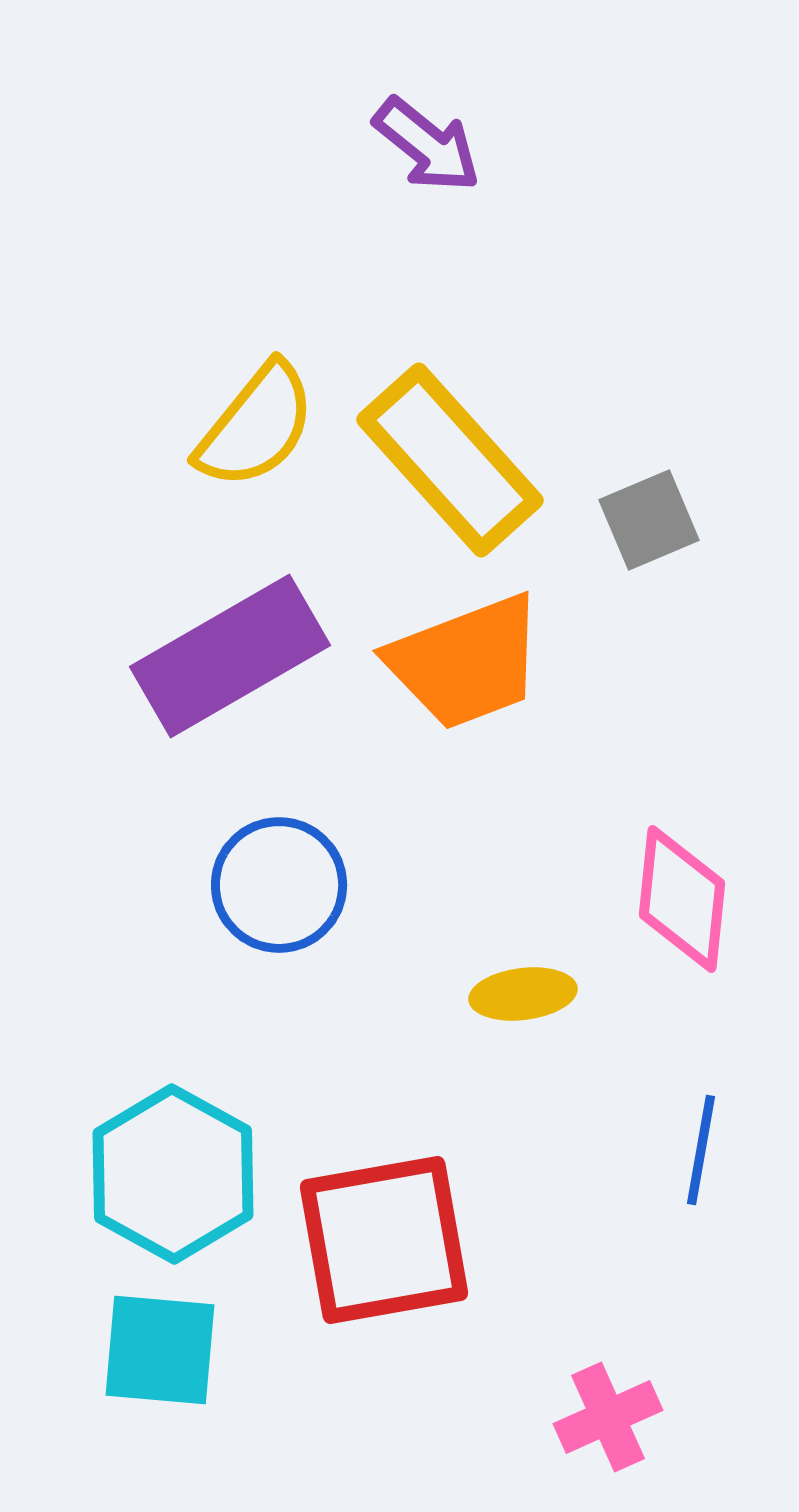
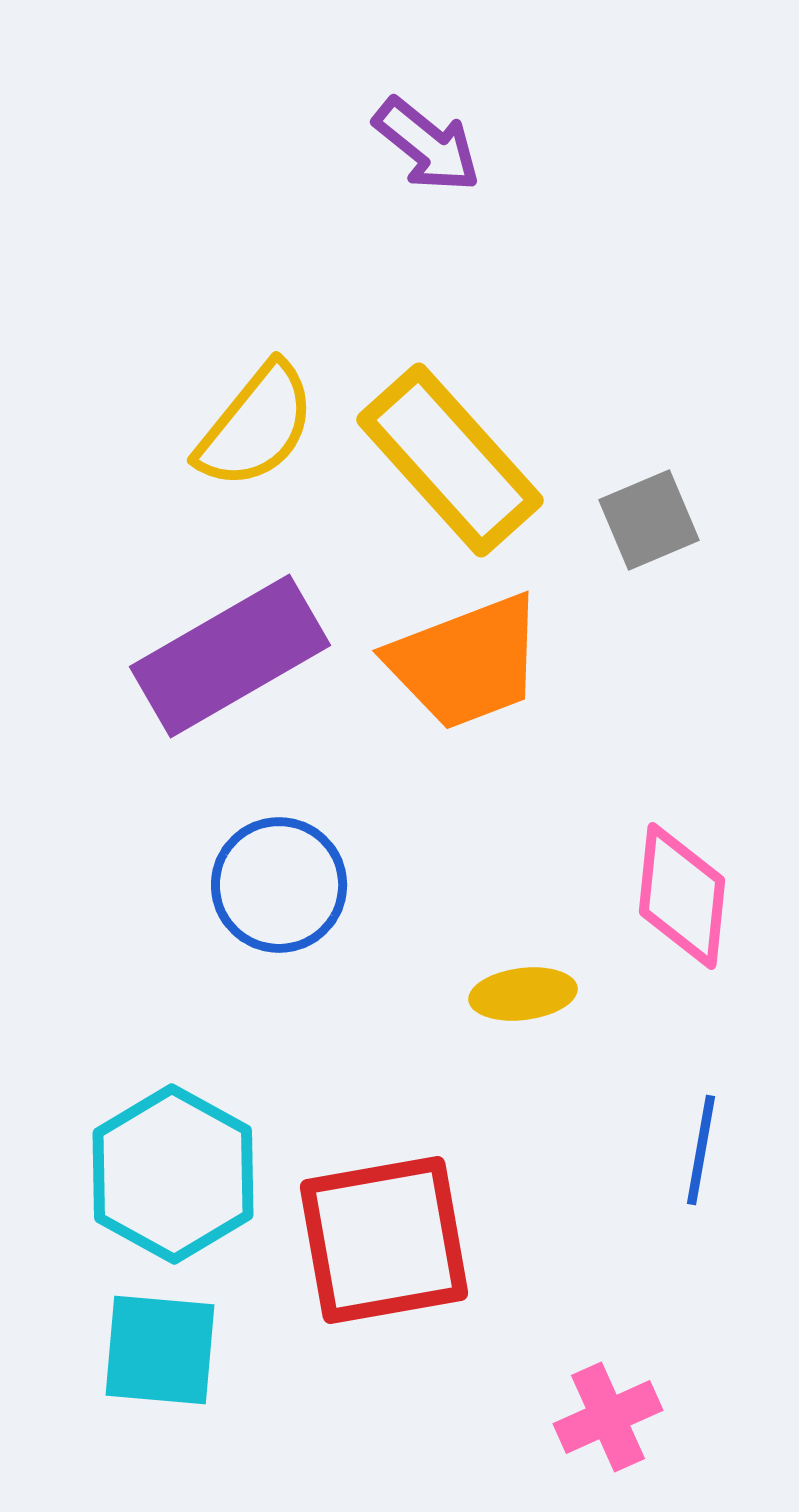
pink diamond: moved 3 px up
